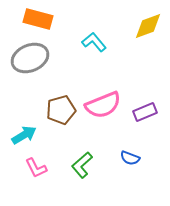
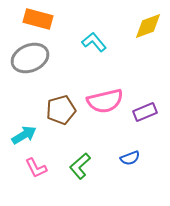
pink semicircle: moved 2 px right, 4 px up; rotated 9 degrees clockwise
blue semicircle: rotated 42 degrees counterclockwise
green L-shape: moved 2 px left, 1 px down
